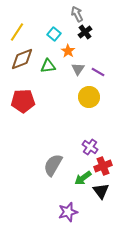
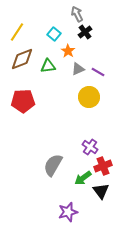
gray triangle: rotated 32 degrees clockwise
